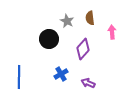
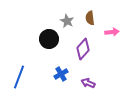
pink arrow: rotated 88 degrees clockwise
blue line: rotated 20 degrees clockwise
